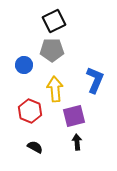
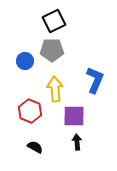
blue circle: moved 1 px right, 4 px up
purple square: rotated 15 degrees clockwise
